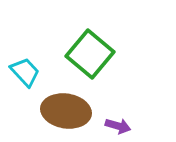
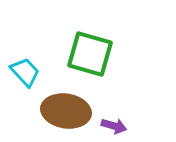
green square: rotated 24 degrees counterclockwise
purple arrow: moved 4 px left
